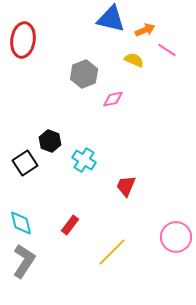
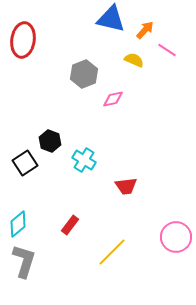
orange arrow: rotated 24 degrees counterclockwise
red trapezoid: rotated 120 degrees counterclockwise
cyan diamond: moved 3 px left, 1 px down; rotated 64 degrees clockwise
gray L-shape: rotated 16 degrees counterclockwise
